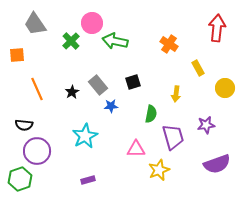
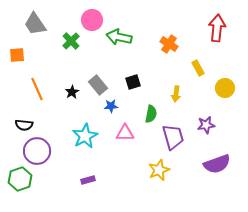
pink circle: moved 3 px up
green arrow: moved 4 px right, 4 px up
pink triangle: moved 11 px left, 16 px up
